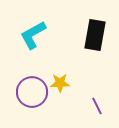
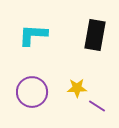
cyan L-shape: rotated 32 degrees clockwise
yellow star: moved 17 px right, 5 px down
purple line: rotated 30 degrees counterclockwise
